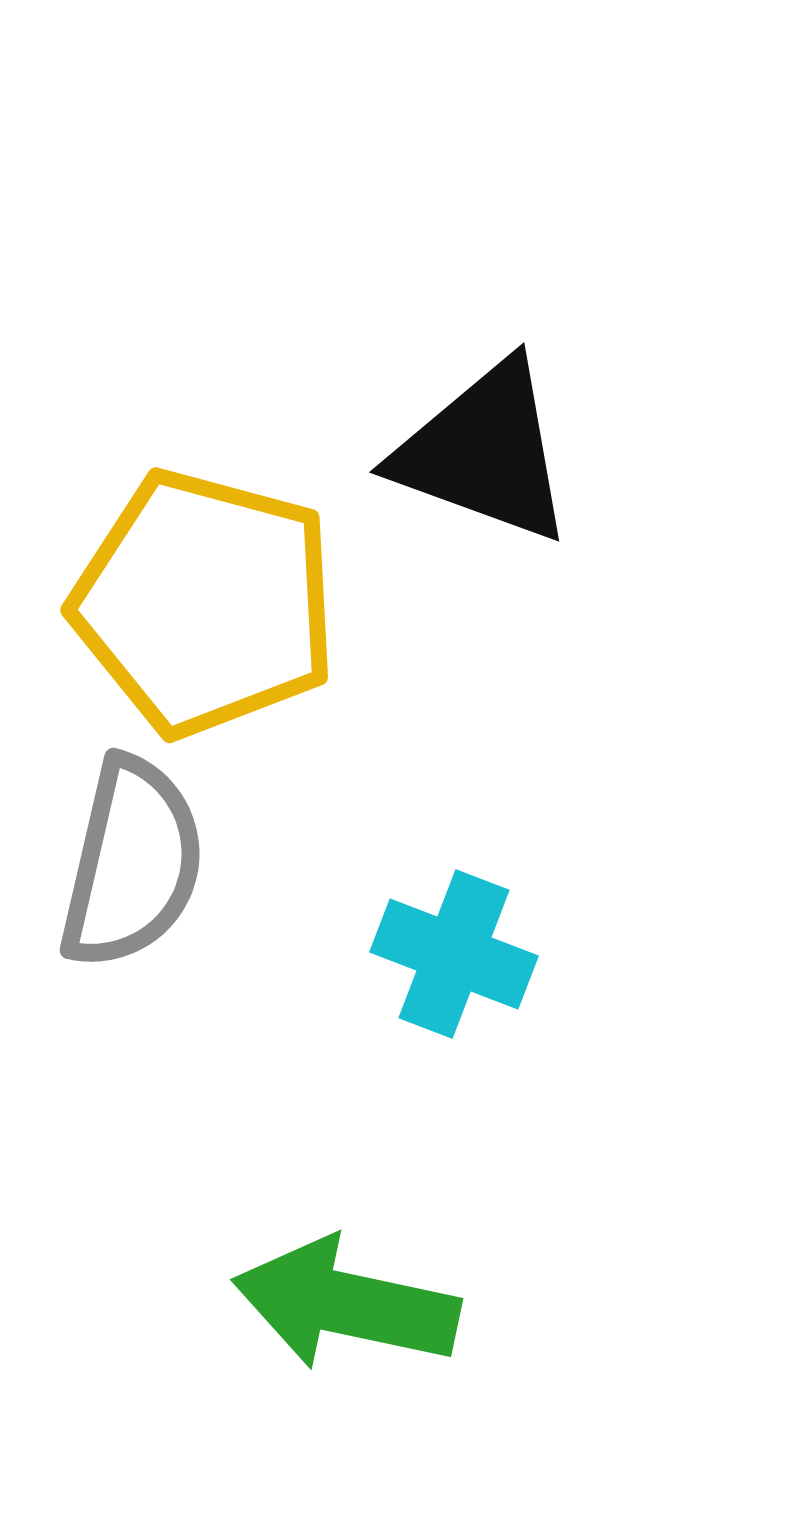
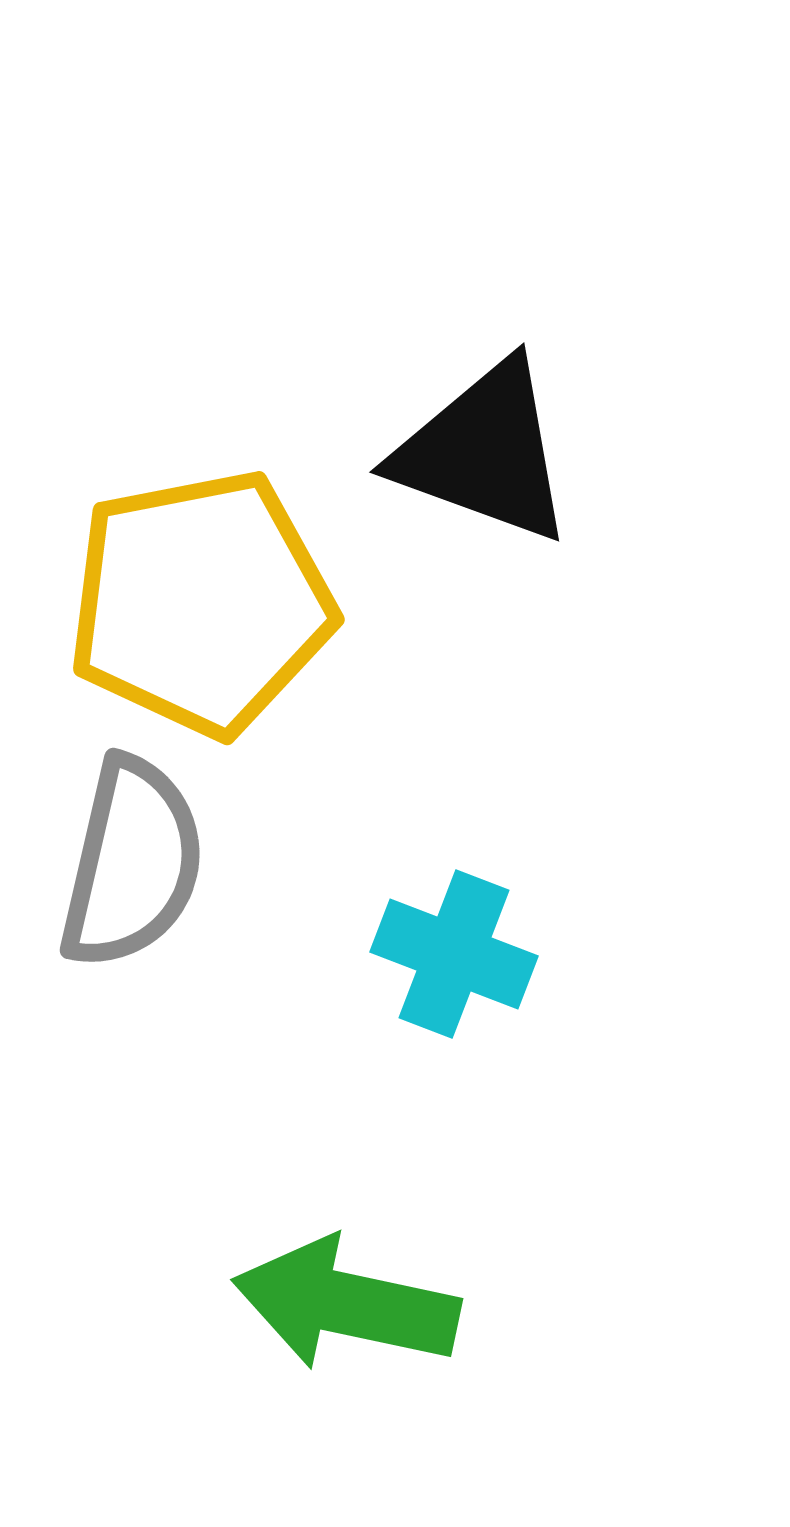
yellow pentagon: moved 4 px left; rotated 26 degrees counterclockwise
